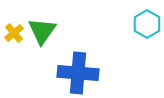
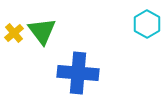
green triangle: rotated 12 degrees counterclockwise
